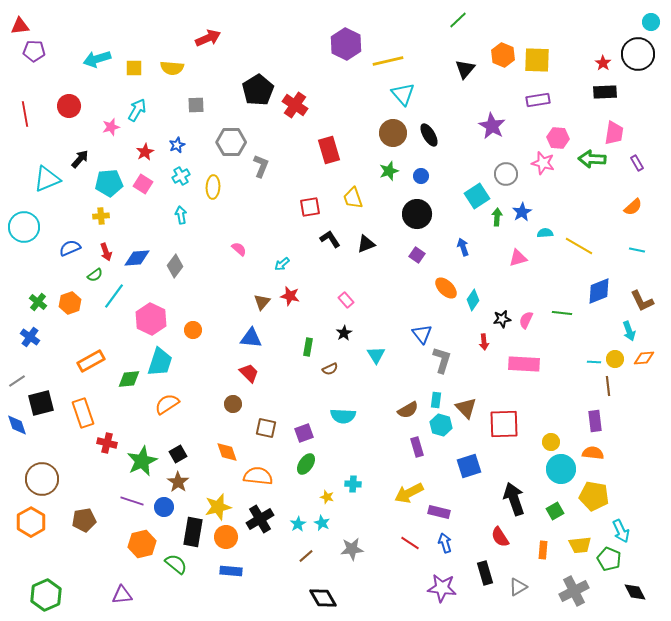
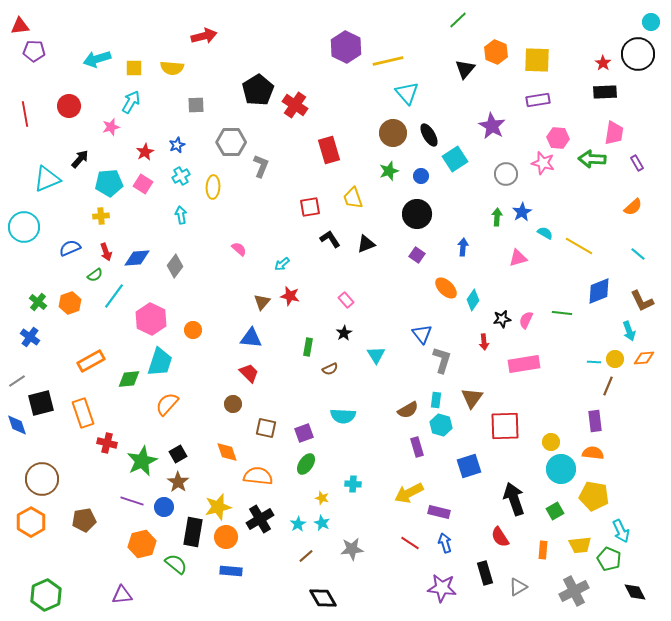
red arrow at (208, 38): moved 4 px left, 2 px up; rotated 10 degrees clockwise
purple hexagon at (346, 44): moved 3 px down
orange hexagon at (503, 55): moved 7 px left, 3 px up
cyan triangle at (403, 94): moved 4 px right, 1 px up
cyan arrow at (137, 110): moved 6 px left, 8 px up
cyan square at (477, 196): moved 22 px left, 37 px up
cyan semicircle at (545, 233): rotated 35 degrees clockwise
blue arrow at (463, 247): rotated 24 degrees clockwise
cyan line at (637, 250): moved 1 px right, 4 px down; rotated 28 degrees clockwise
pink rectangle at (524, 364): rotated 12 degrees counterclockwise
brown line at (608, 386): rotated 30 degrees clockwise
orange semicircle at (167, 404): rotated 15 degrees counterclockwise
brown triangle at (466, 408): moved 6 px right, 10 px up; rotated 20 degrees clockwise
red square at (504, 424): moved 1 px right, 2 px down
yellow star at (327, 497): moved 5 px left, 1 px down
